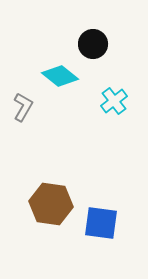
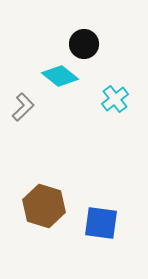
black circle: moved 9 px left
cyan cross: moved 1 px right, 2 px up
gray L-shape: rotated 16 degrees clockwise
brown hexagon: moved 7 px left, 2 px down; rotated 9 degrees clockwise
